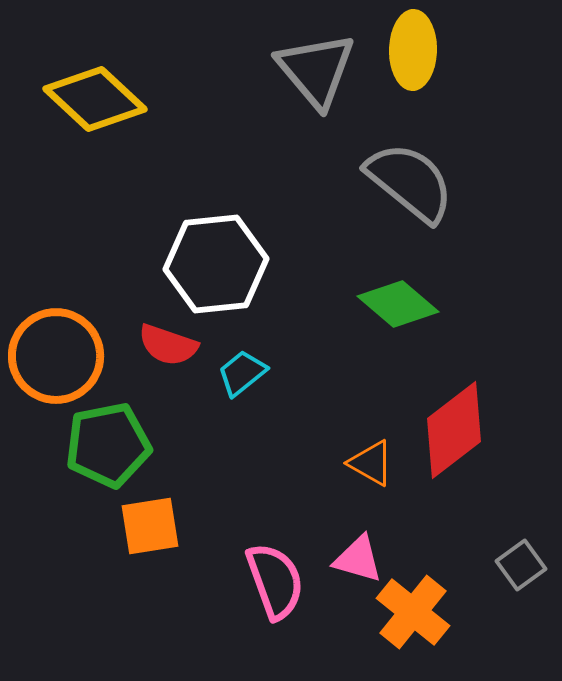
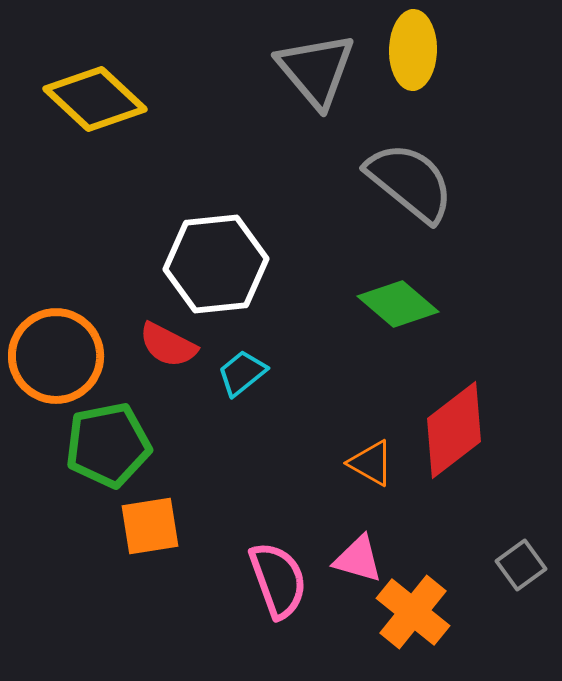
red semicircle: rotated 8 degrees clockwise
pink semicircle: moved 3 px right, 1 px up
